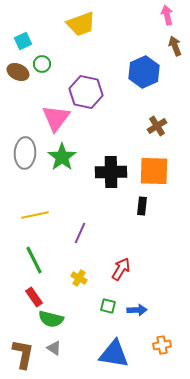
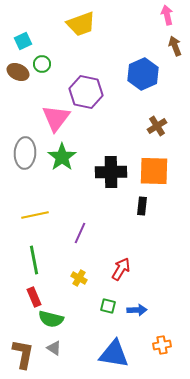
blue hexagon: moved 1 px left, 2 px down
green line: rotated 16 degrees clockwise
red rectangle: rotated 12 degrees clockwise
